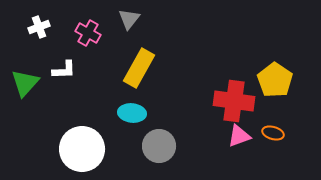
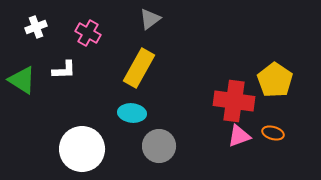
gray triangle: moved 21 px right; rotated 15 degrees clockwise
white cross: moved 3 px left
green triangle: moved 3 px left, 3 px up; rotated 40 degrees counterclockwise
